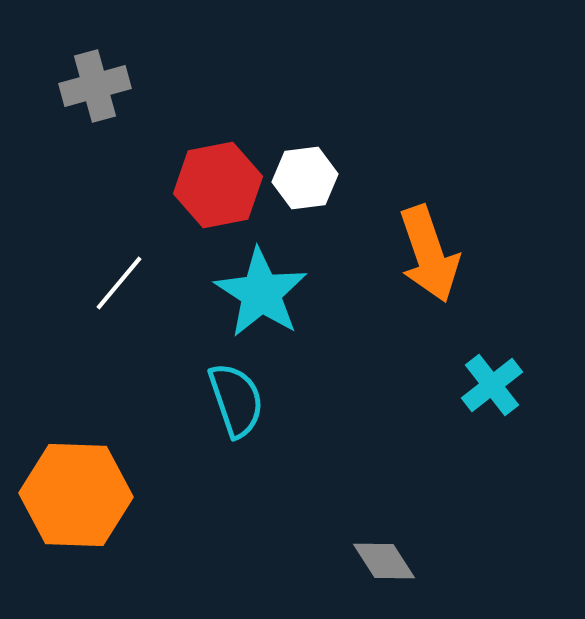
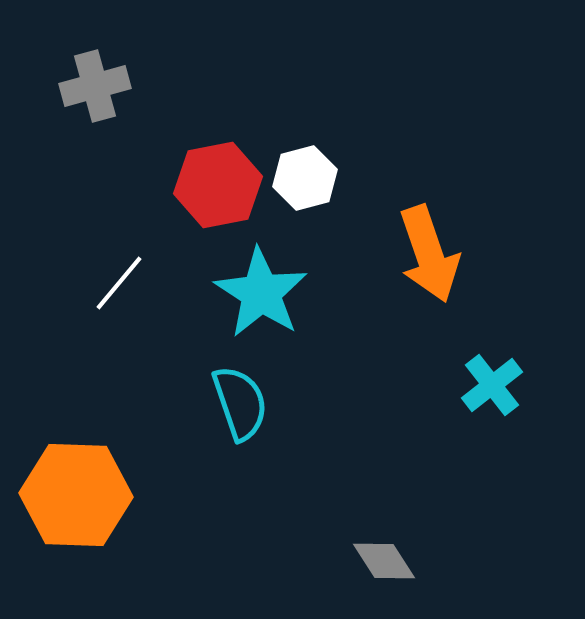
white hexagon: rotated 8 degrees counterclockwise
cyan semicircle: moved 4 px right, 3 px down
